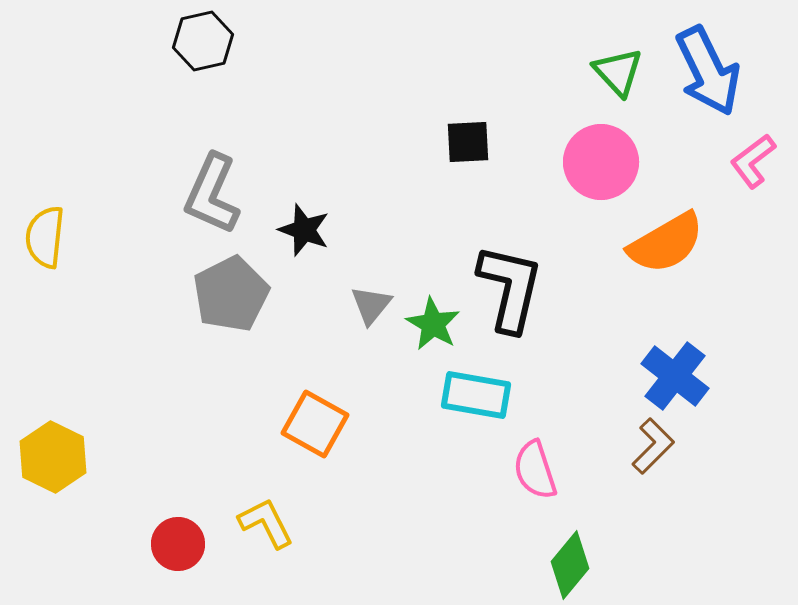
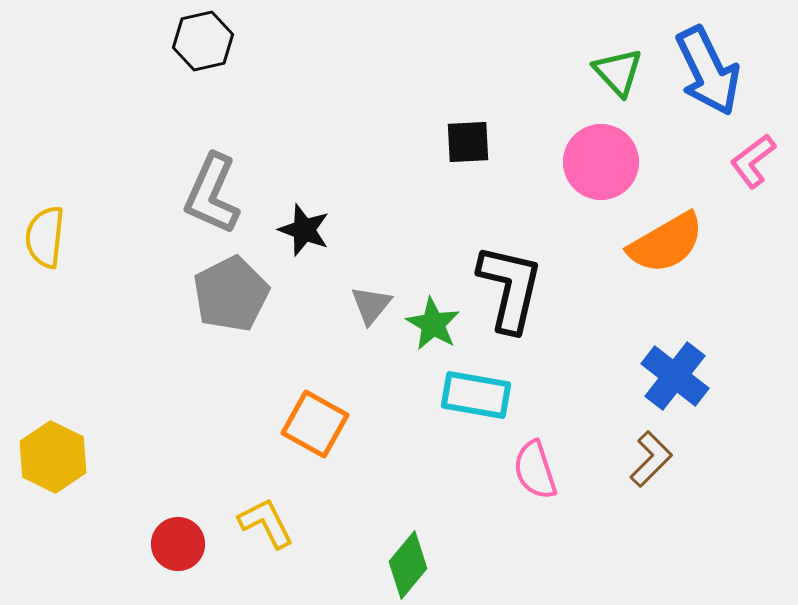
brown L-shape: moved 2 px left, 13 px down
green diamond: moved 162 px left
